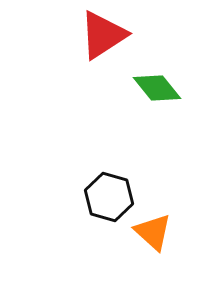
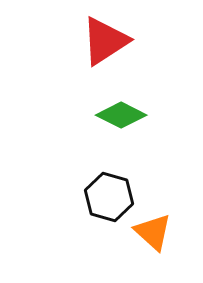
red triangle: moved 2 px right, 6 px down
green diamond: moved 36 px left, 27 px down; rotated 24 degrees counterclockwise
